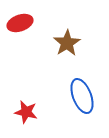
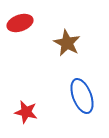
brown star: rotated 12 degrees counterclockwise
